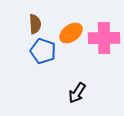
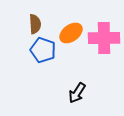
blue pentagon: moved 1 px up
